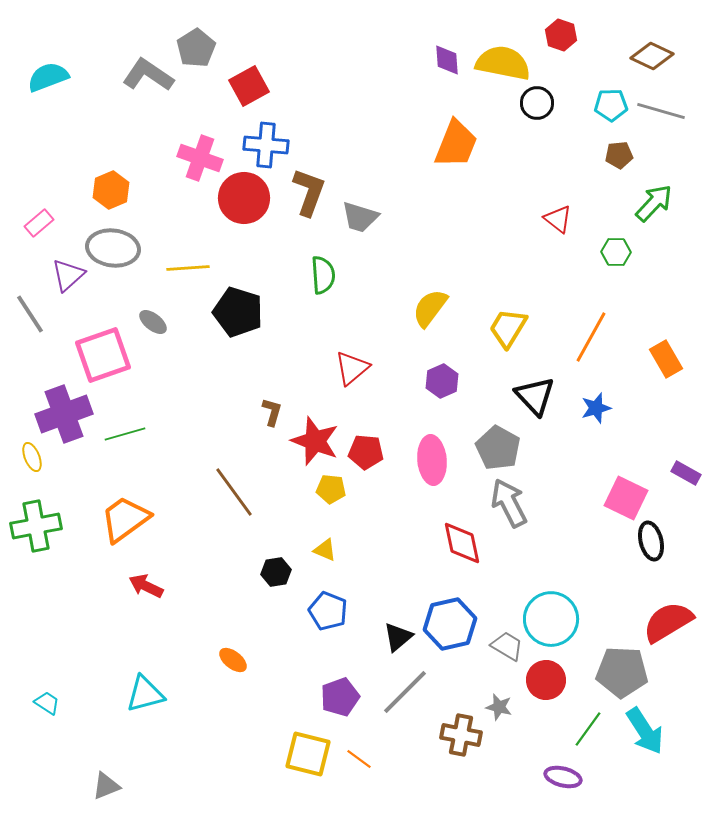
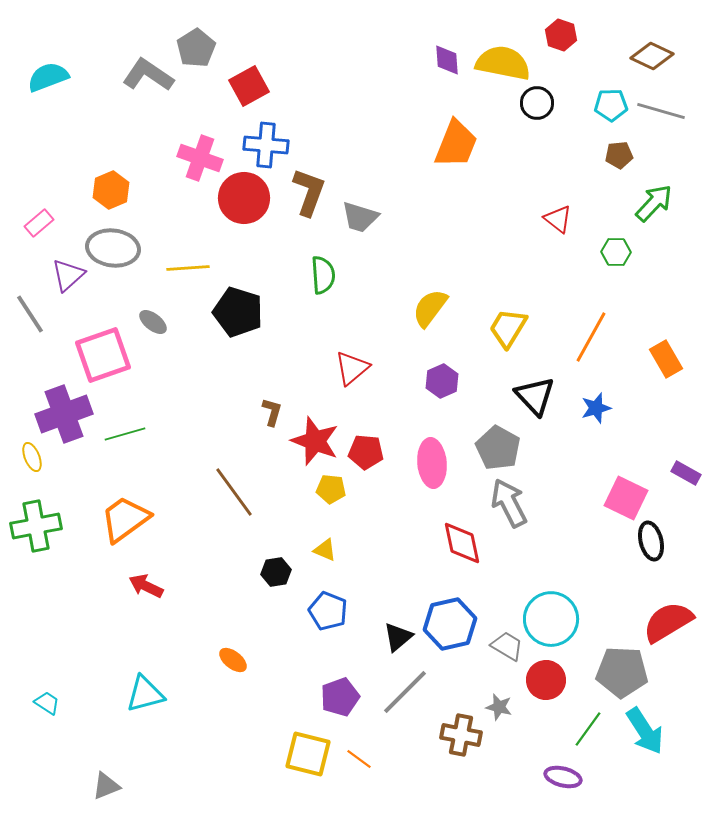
pink ellipse at (432, 460): moved 3 px down
